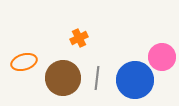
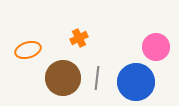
pink circle: moved 6 px left, 10 px up
orange ellipse: moved 4 px right, 12 px up
blue circle: moved 1 px right, 2 px down
